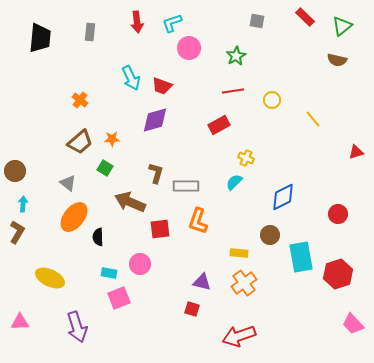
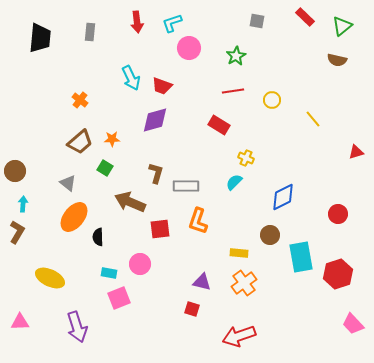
red rectangle at (219, 125): rotated 60 degrees clockwise
